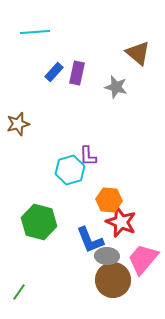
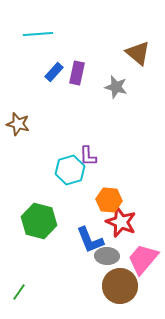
cyan line: moved 3 px right, 2 px down
brown star: rotated 30 degrees clockwise
green hexagon: moved 1 px up
brown circle: moved 7 px right, 6 px down
